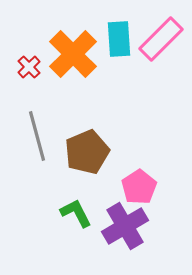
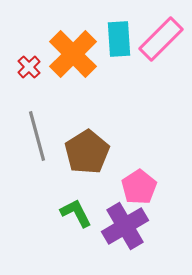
brown pentagon: rotated 9 degrees counterclockwise
